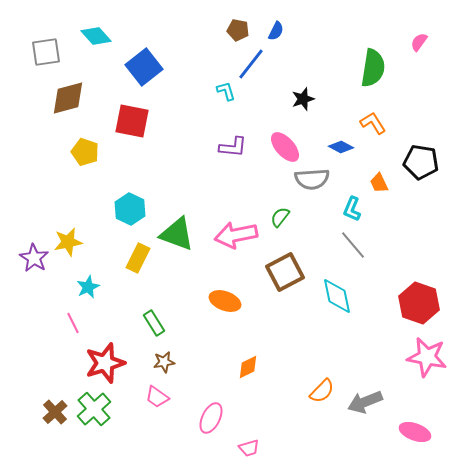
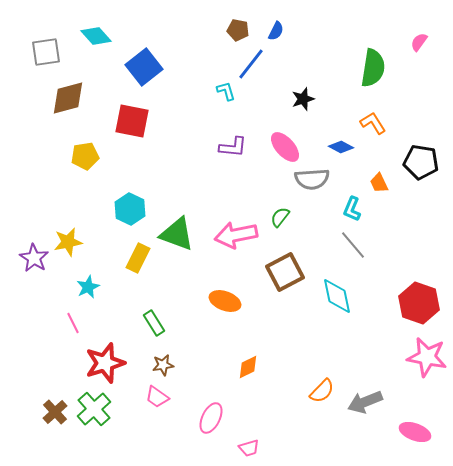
yellow pentagon at (85, 152): moved 4 px down; rotated 28 degrees counterclockwise
brown star at (164, 362): moved 1 px left, 3 px down
